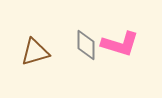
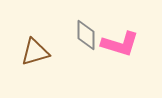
gray diamond: moved 10 px up
